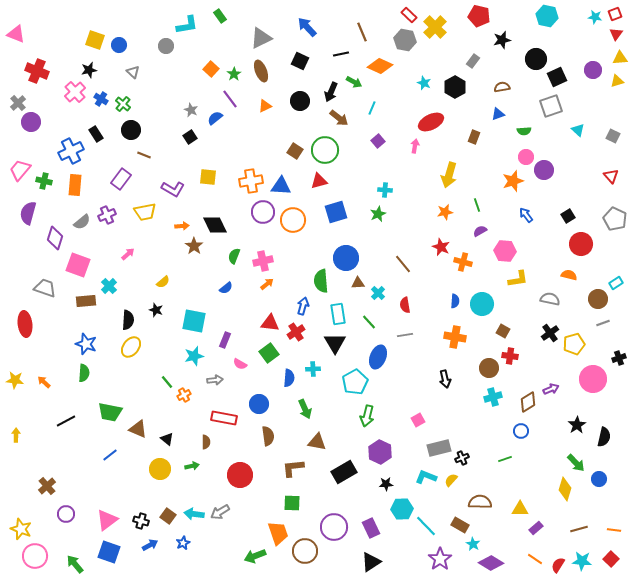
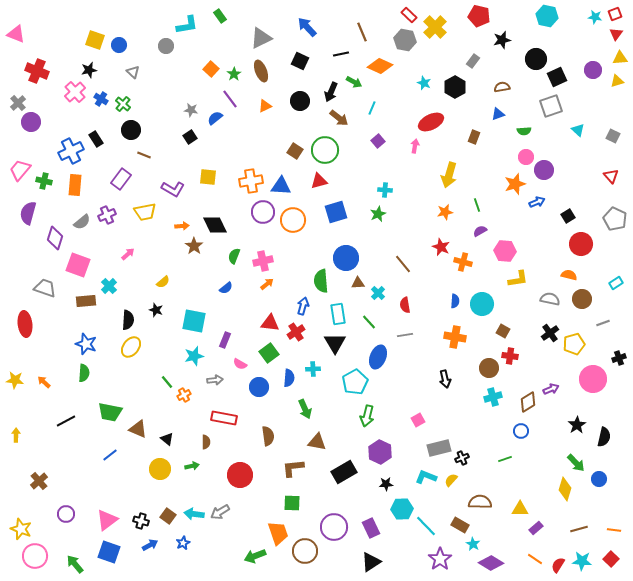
gray star at (191, 110): rotated 16 degrees counterclockwise
black rectangle at (96, 134): moved 5 px down
orange star at (513, 181): moved 2 px right, 3 px down
blue arrow at (526, 215): moved 11 px right, 13 px up; rotated 105 degrees clockwise
brown circle at (598, 299): moved 16 px left
blue circle at (259, 404): moved 17 px up
brown cross at (47, 486): moved 8 px left, 5 px up
